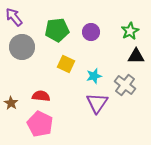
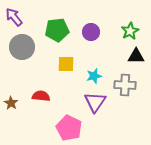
yellow square: rotated 24 degrees counterclockwise
gray cross: rotated 35 degrees counterclockwise
purple triangle: moved 2 px left, 1 px up
pink pentagon: moved 29 px right, 4 px down
